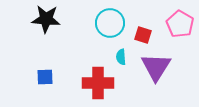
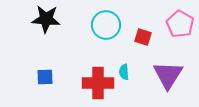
cyan circle: moved 4 px left, 2 px down
red square: moved 2 px down
cyan semicircle: moved 3 px right, 15 px down
purple triangle: moved 12 px right, 8 px down
